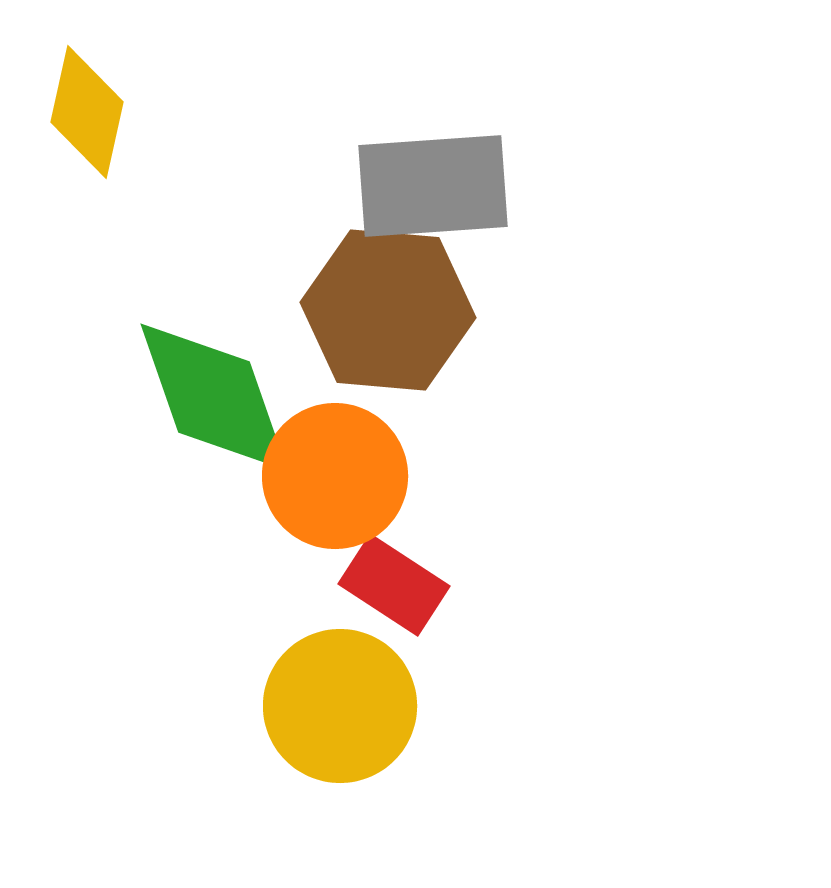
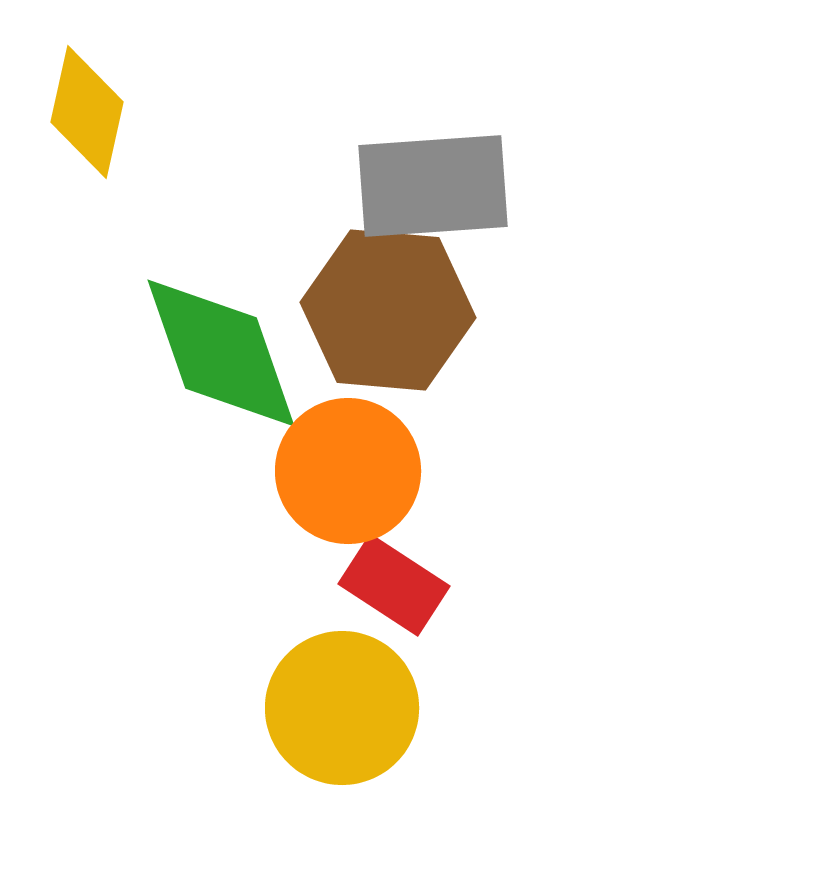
green diamond: moved 7 px right, 44 px up
orange circle: moved 13 px right, 5 px up
yellow circle: moved 2 px right, 2 px down
